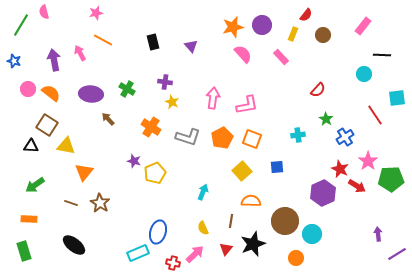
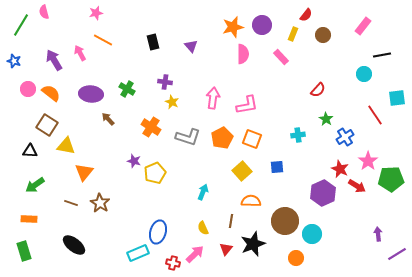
pink semicircle at (243, 54): rotated 42 degrees clockwise
black line at (382, 55): rotated 12 degrees counterclockwise
purple arrow at (54, 60): rotated 20 degrees counterclockwise
black triangle at (31, 146): moved 1 px left, 5 px down
